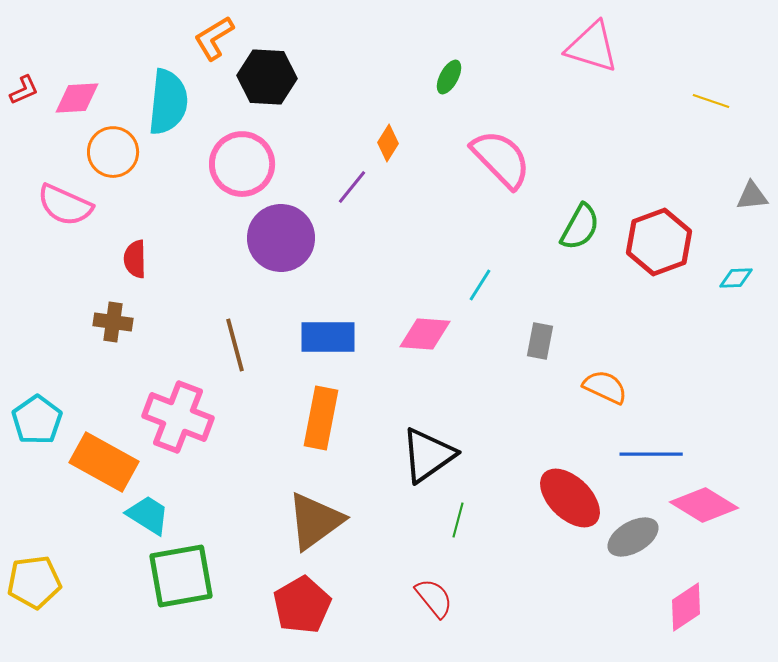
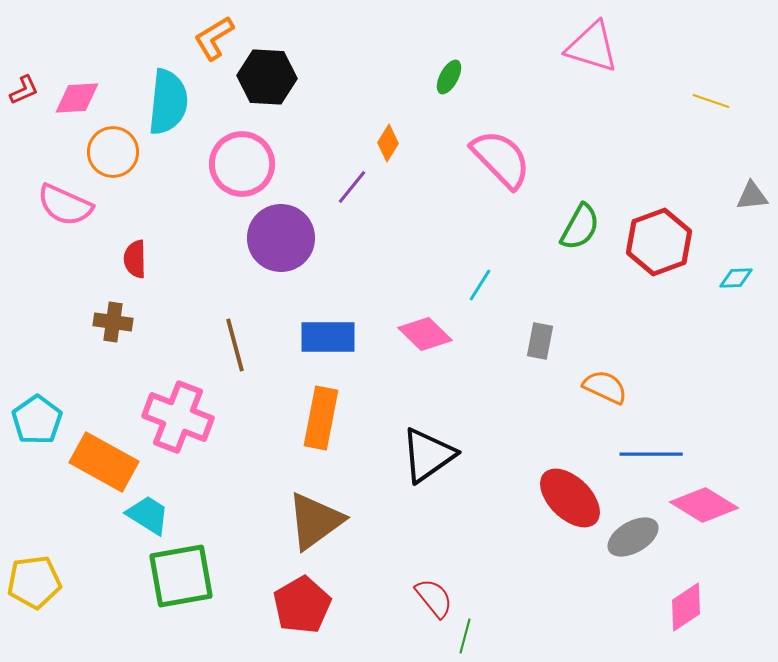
pink diamond at (425, 334): rotated 40 degrees clockwise
green line at (458, 520): moved 7 px right, 116 px down
